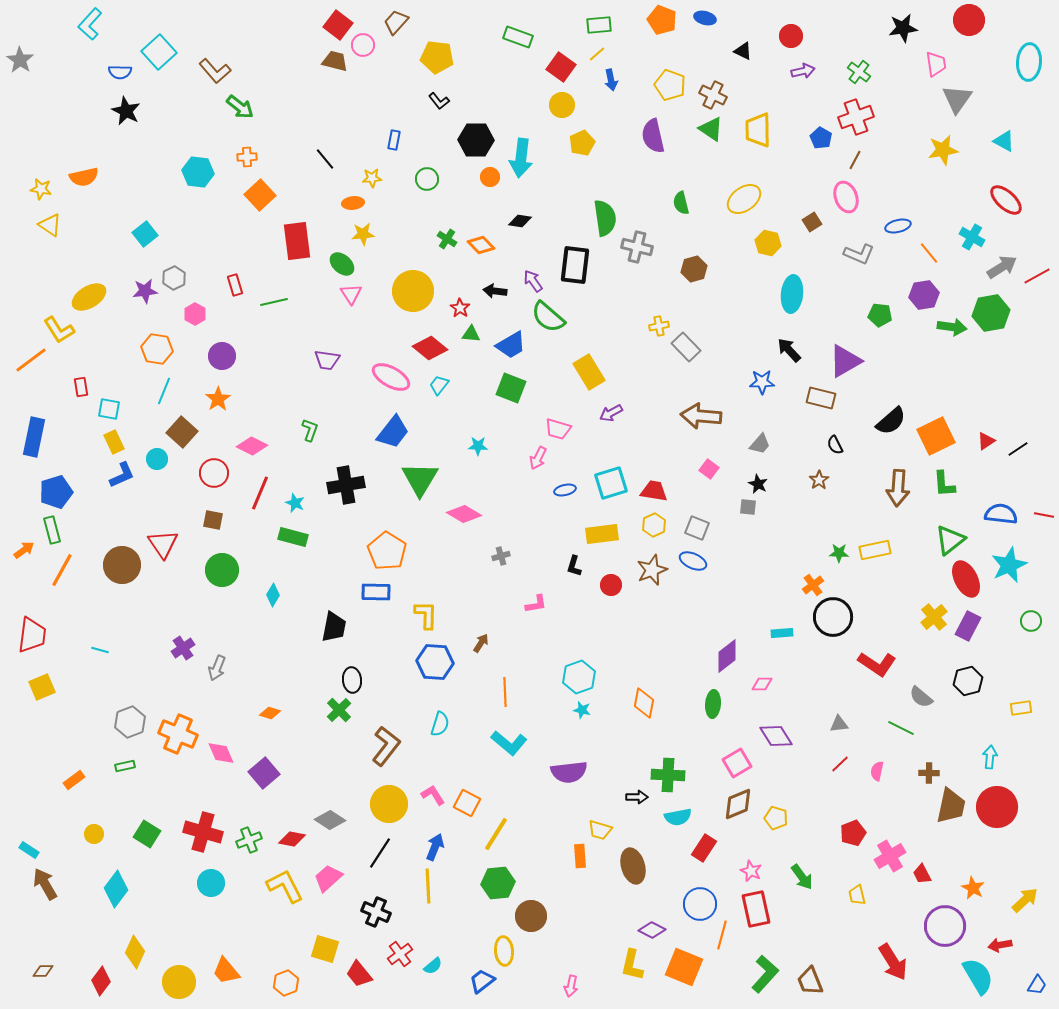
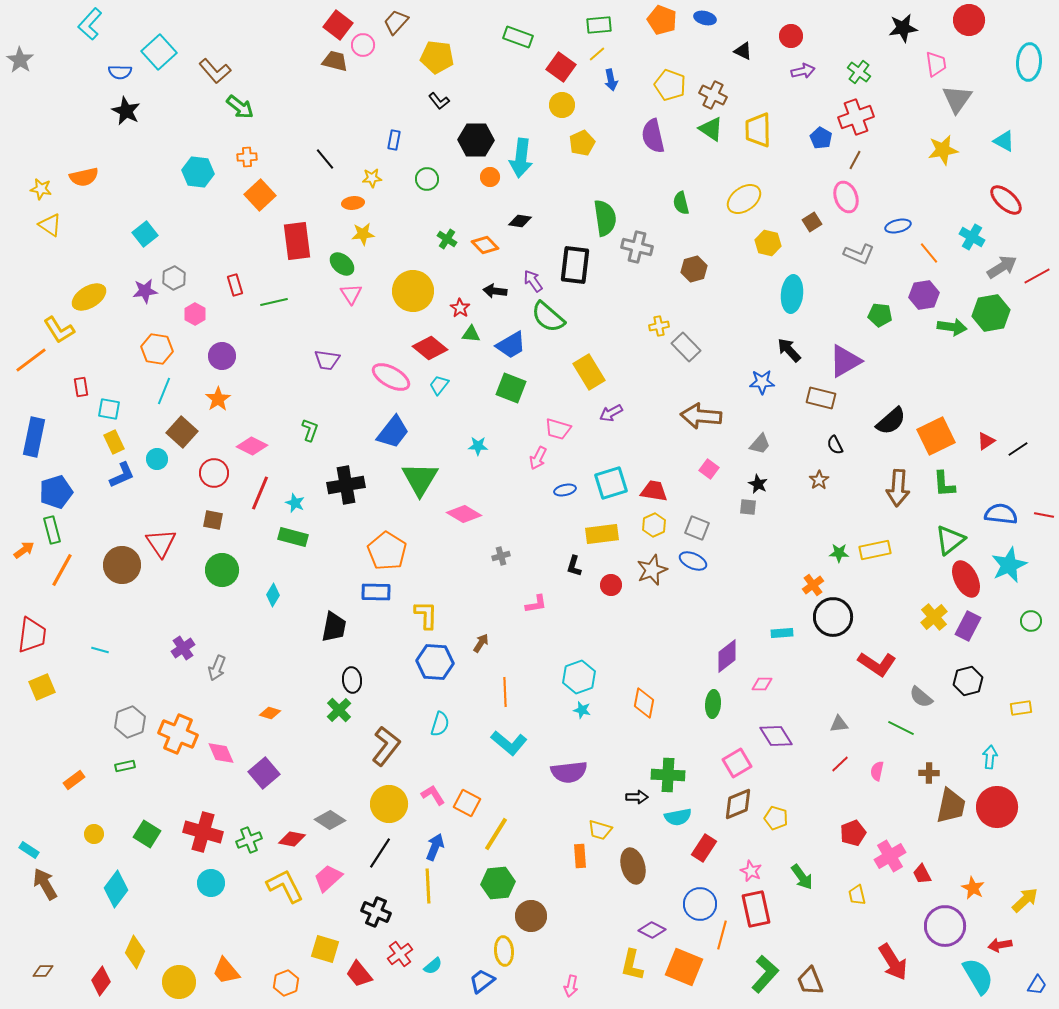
orange diamond at (481, 245): moved 4 px right
red triangle at (163, 544): moved 2 px left, 1 px up
